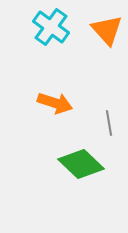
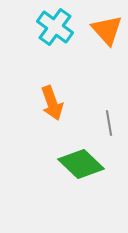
cyan cross: moved 4 px right
orange arrow: moved 3 px left; rotated 52 degrees clockwise
